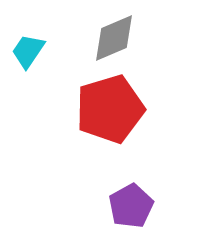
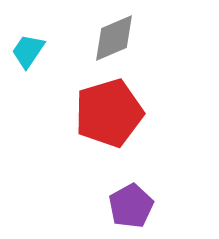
red pentagon: moved 1 px left, 4 px down
